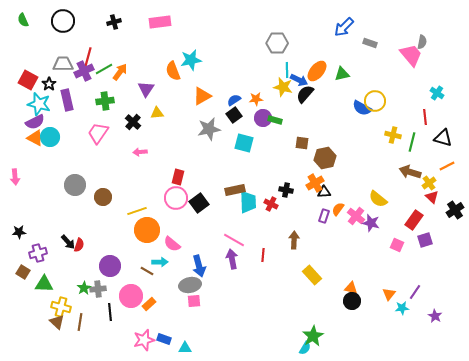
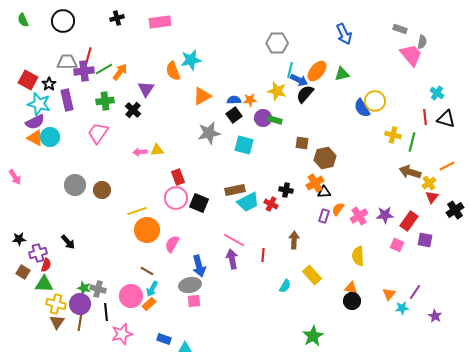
black cross at (114, 22): moved 3 px right, 4 px up
blue arrow at (344, 27): moved 7 px down; rotated 70 degrees counterclockwise
gray rectangle at (370, 43): moved 30 px right, 14 px up
gray trapezoid at (63, 64): moved 4 px right, 2 px up
cyan line at (287, 70): moved 3 px right; rotated 14 degrees clockwise
purple cross at (84, 71): rotated 18 degrees clockwise
yellow star at (283, 87): moved 6 px left, 4 px down
orange star at (256, 99): moved 6 px left, 1 px down
blue semicircle at (234, 100): rotated 32 degrees clockwise
blue semicircle at (362, 108): rotated 30 degrees clockwise
yellow triangle at (157, 113): moved 37 px down
black cross at (133, 122): moved 12 px up
gray star at (209, 129): moved 4 px down
black triangle at (443, 138): moved 3 px right, 19 px up
cyan square at (244, 143): moved 2 px down
pink arrow at (15, 177): rotated 28 degrees counterclockwise
red rectangle at (178, 177): rotated 35 degrees counterclockwise
brown circle at (103, 197): moved 1 px left, 7 px up
red triangle at (432, 197): rotated 24 degrees clockwise
yellow semicircle at (378, 199): moved 20 px left, 57 px down; rotated 48 degrees clockwise
cyan trapezoid at (248, 202): rotated 65 degrees clockwise
black square at (199, 203): rotated 30 degrees counterclockwise
pink cross at (356, 216): moved 3 px right; rotated 18 degrees clockwise
red rectangle at (414, 220): moved 5 px left, 1 px down
purple star at (371, 223): moved 14 px right, 8 px up; rotated 18 degrees counterclockwise
black star at (19, 232): moved 7 px down
purple square at (425, 240): rotated 28 degrees clockwise
pink semicircle at (172, 244): rotated 78 degrees clockwise
red semicircle at (79, 245): moved 33 px left, 20 px down
cyan arrow at (160, 262): moved 8 px left, 27 px down; rotated 119 degrees clockwise
purple circle at (110, 266): moved 30 px left, 38 px down
green star at (84, 288): rotated 24 degrees counterclockwise
gray cross at (98, 289): rotated 21 degrees clockwise
yellow cross at (61, 307): moved 5 px left, 3 px up
black line at (110, 312): moved 4 px left
brown triangle at (57, 322): rotated 21 degrees clockwise
pink star at (144, 340): moved 22 px left, 6 px up
cyan semicircle at (305, 348): moved 20 px left, 62 px up
